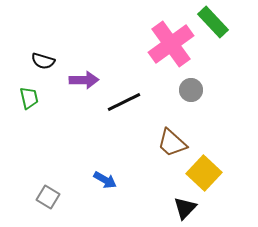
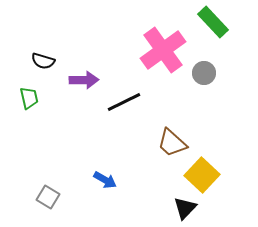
pink cross: moved 8 px left, 6 px down
gray circle: moved 13 px right, 17 px up
yellow square: moved 2 px left, 2 px down
